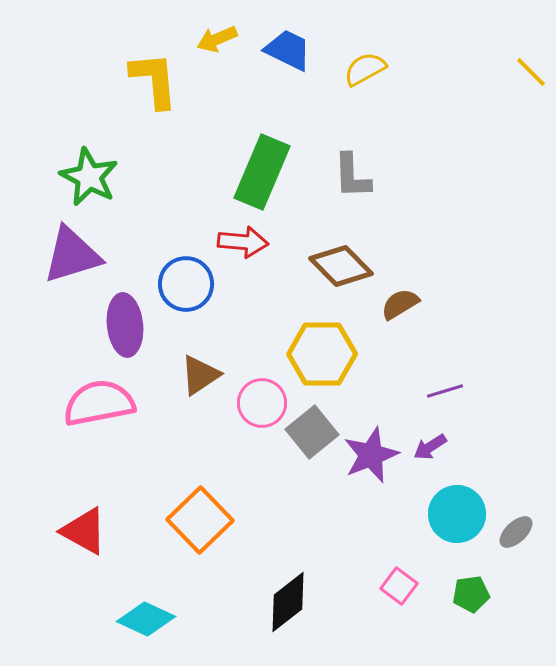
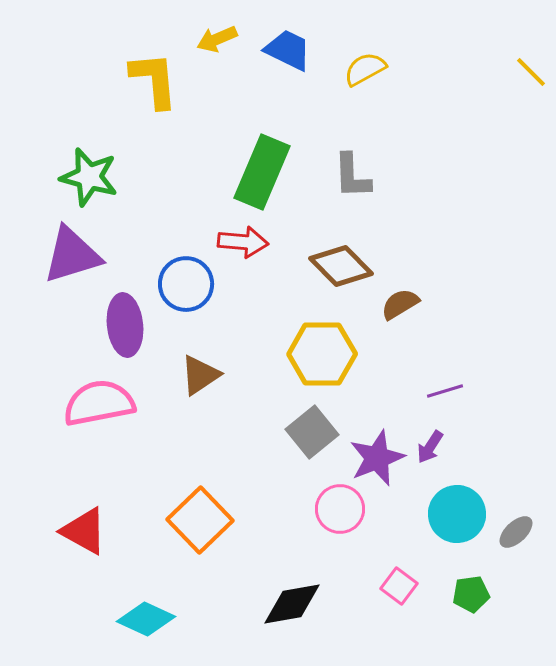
green star: rotated 12 degrees counterclockwise
pink circle: moved 78 px right, 106 px down
purple arrow: rotated 24 degrees counterclockwise
purple star: moved 6 px right, 3 px down
black diamond: moved 4 px right, 2 px down; rotated 28 degrees clockwise
